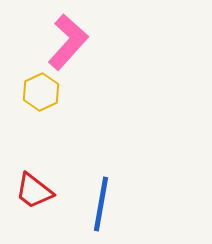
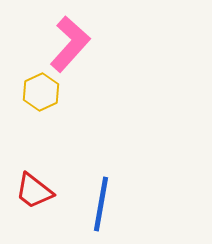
pink L-shape: moved 2 px right, 2 px down
